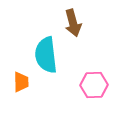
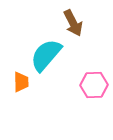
brown arrow: rotated 12 degrees counterclockwise
cyan semicircle: rotated 48 degrees clockwise
